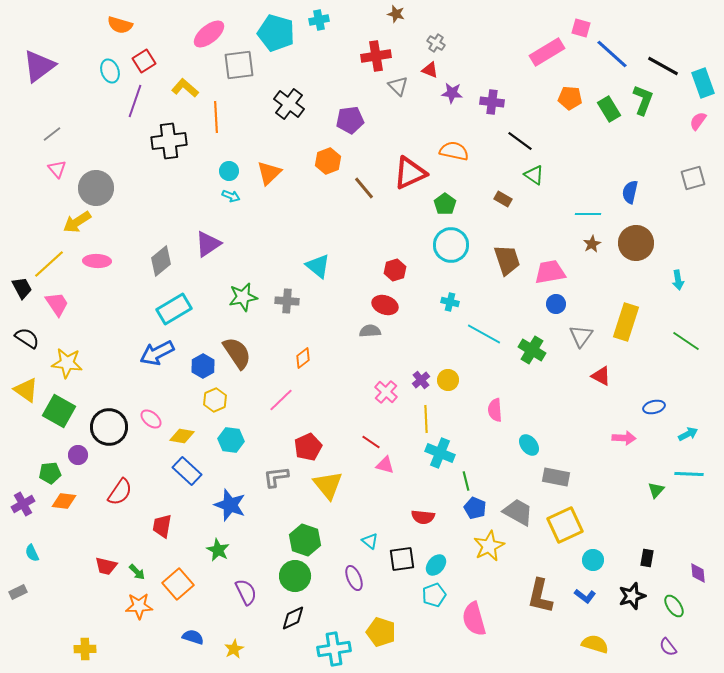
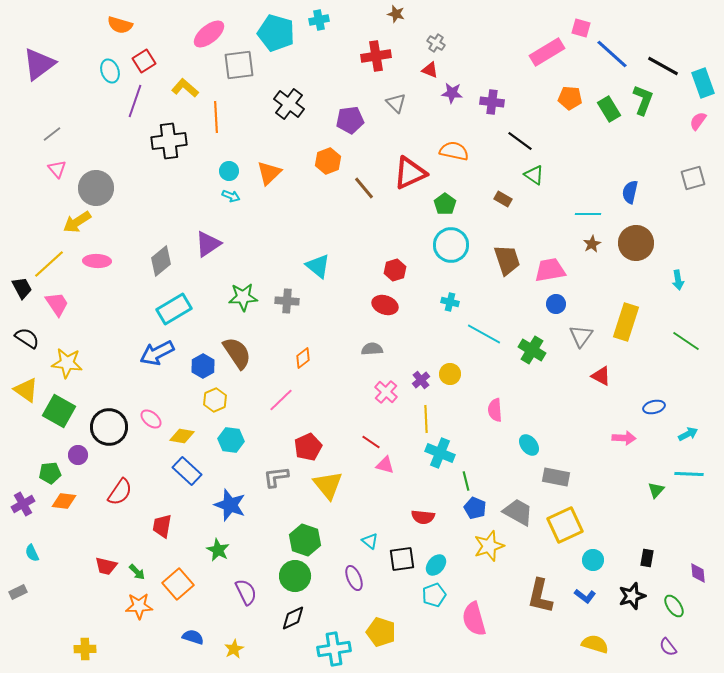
purple triangle at (39, 66): moved 2 px up
gray triangle at (398, 86): moved 2 px left, 17 px down
pink trapezoid at (550, 272): moved 2 px up
green star at (243, 297): rotated 8 degrees clockwise
gray semicircle at (370, 331): moved 2 px right, 18 px down
yellow circle at (448, 380): moved 2 px right, 6 px up
yellow star at (489, 546): rotated 8 degrees clockwise
